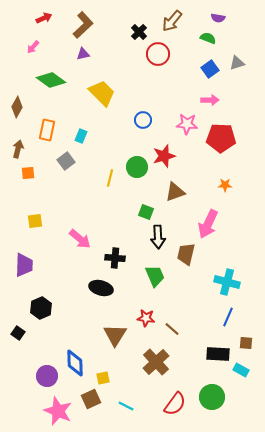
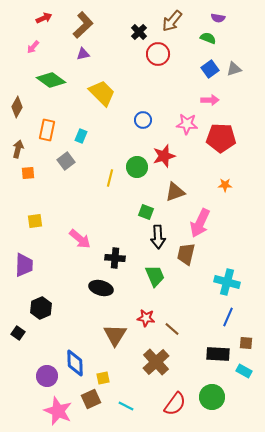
gray triangle at (237, 63): moved 3 px left, 6 px down
pink arrow at (208, 224): moved 8 px left, 1 px up
cyan rectangle at (241, 370): moved 3 px right, 1 px down
